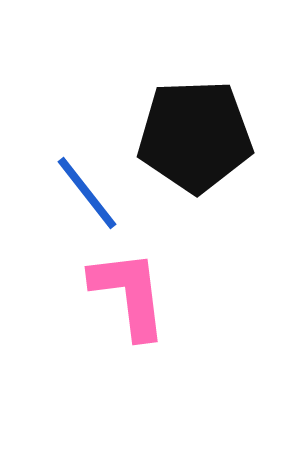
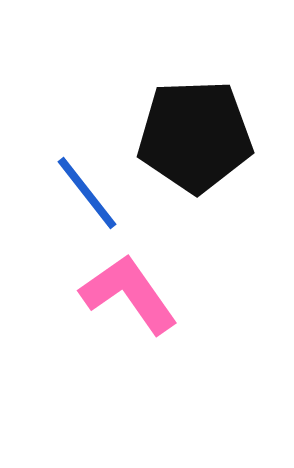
pink L-shape: rotated 28 degrees counterclockwise
